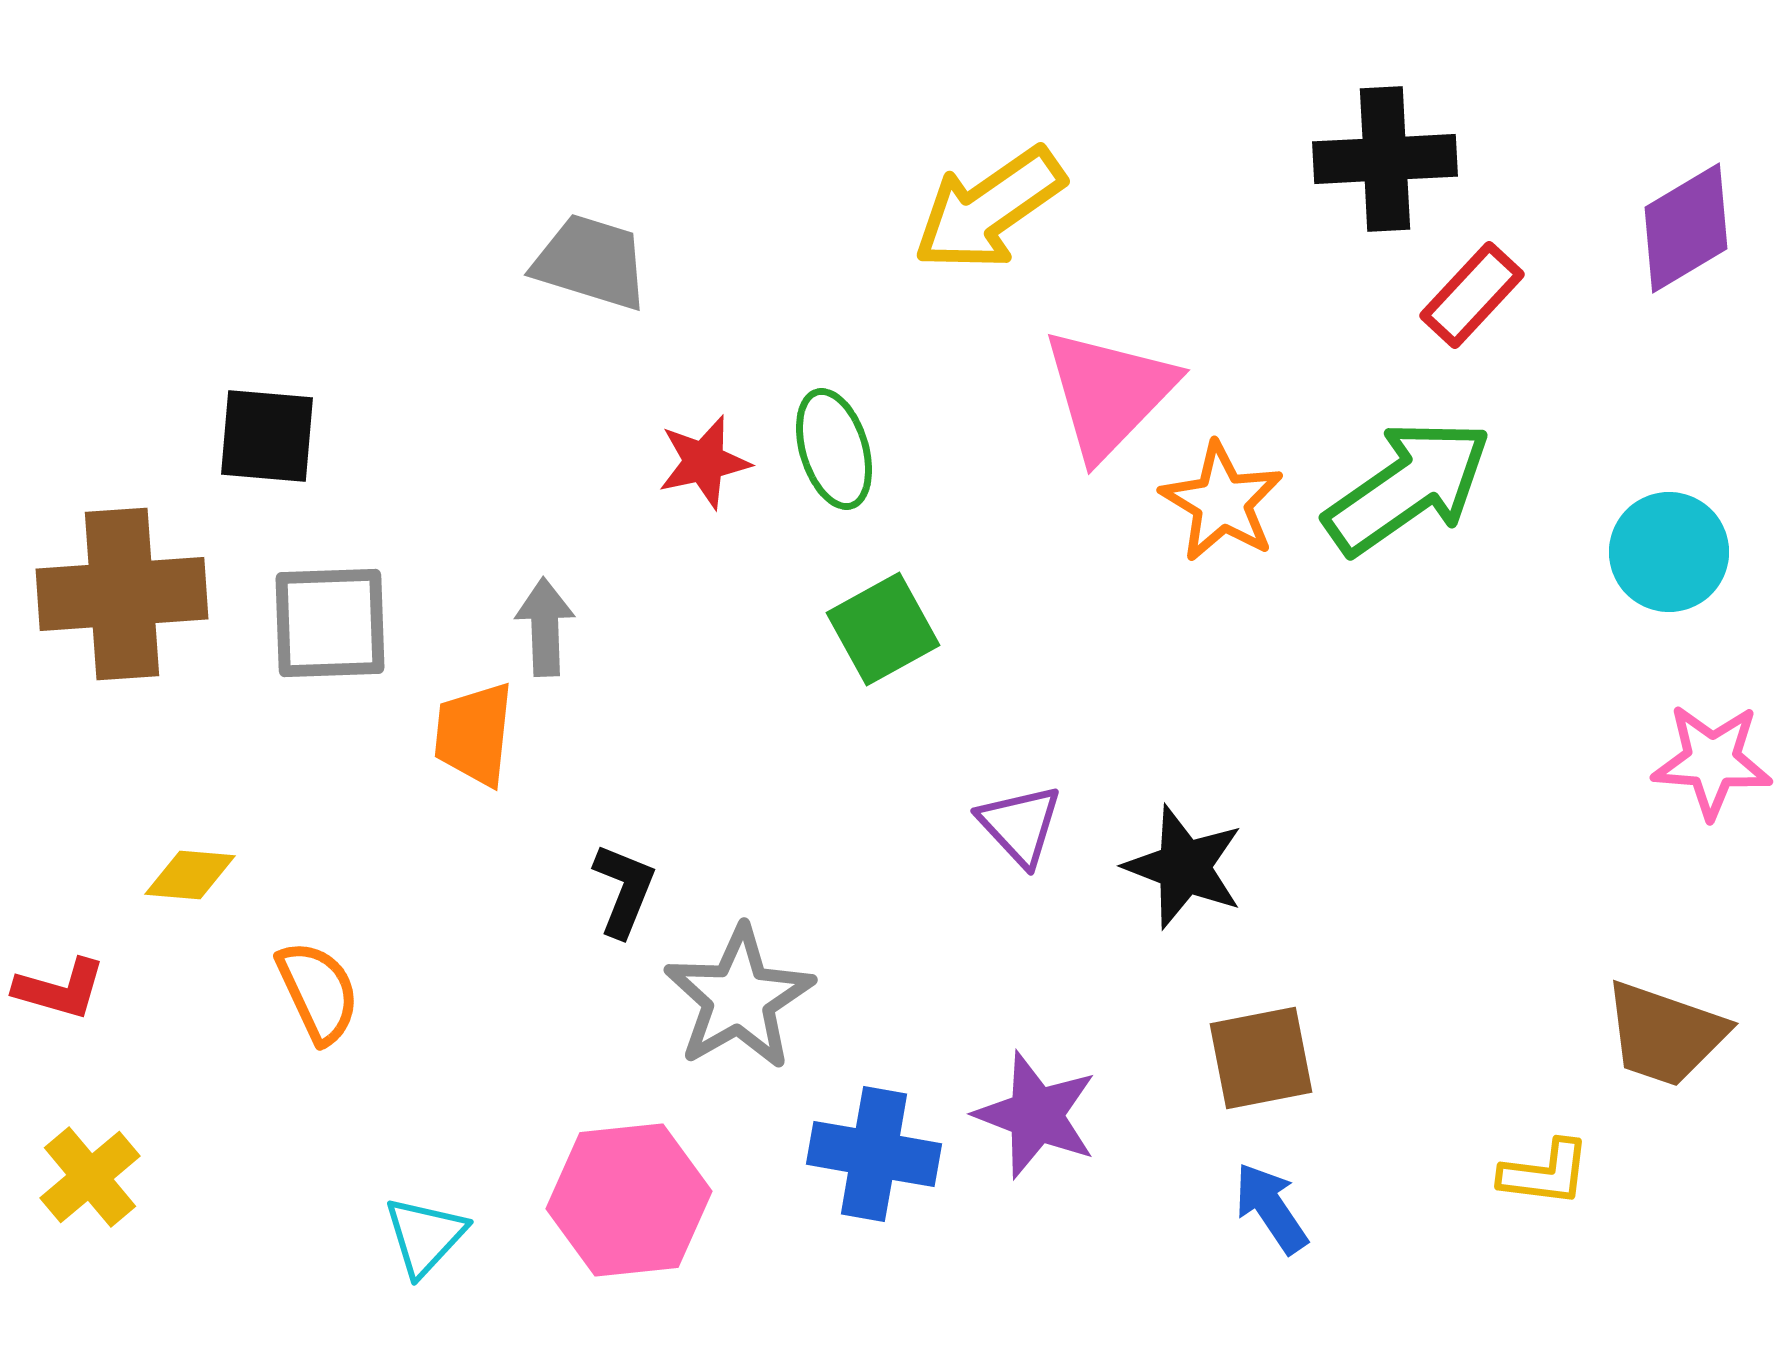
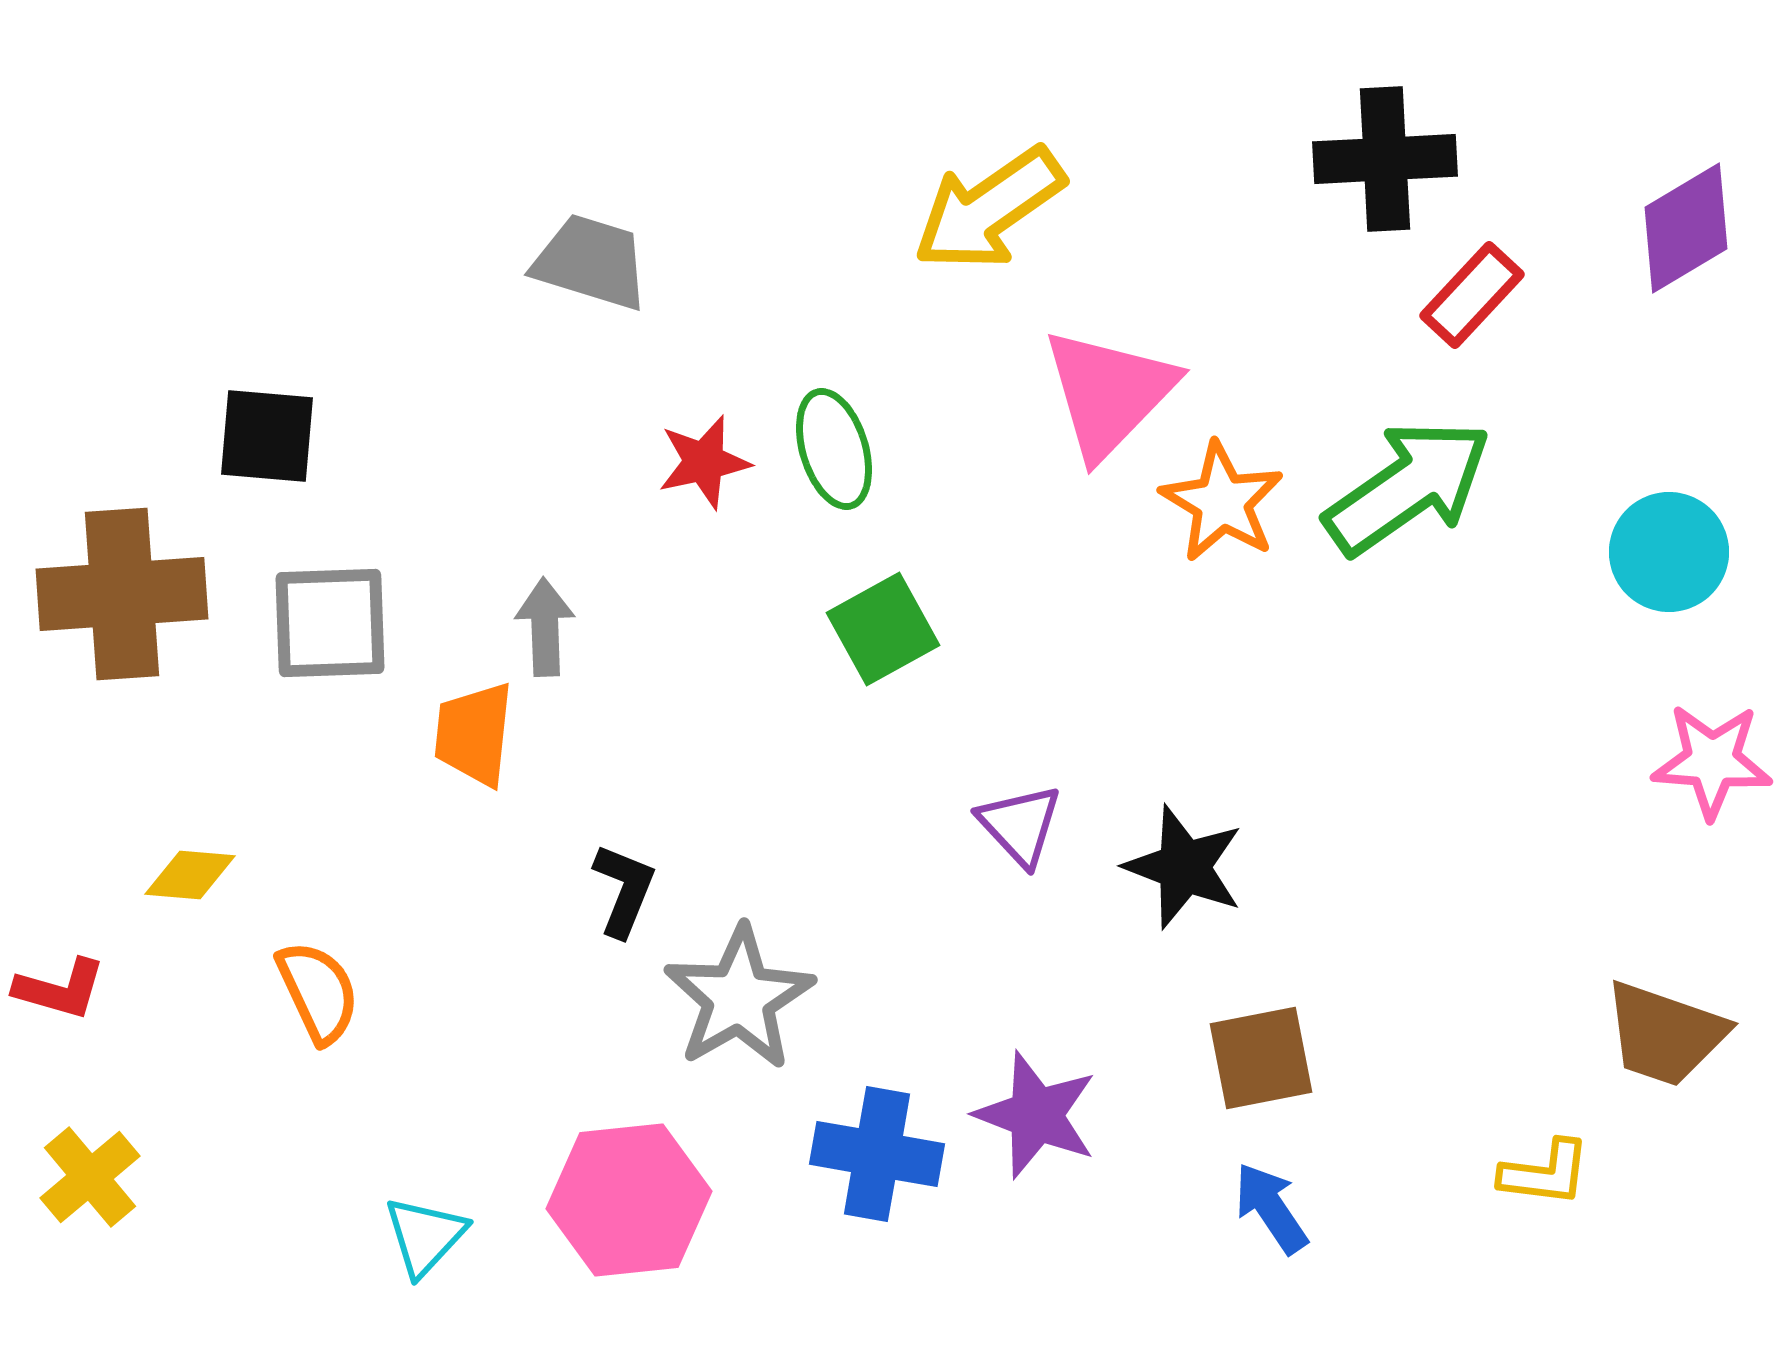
blue cross: moved 3 px right
